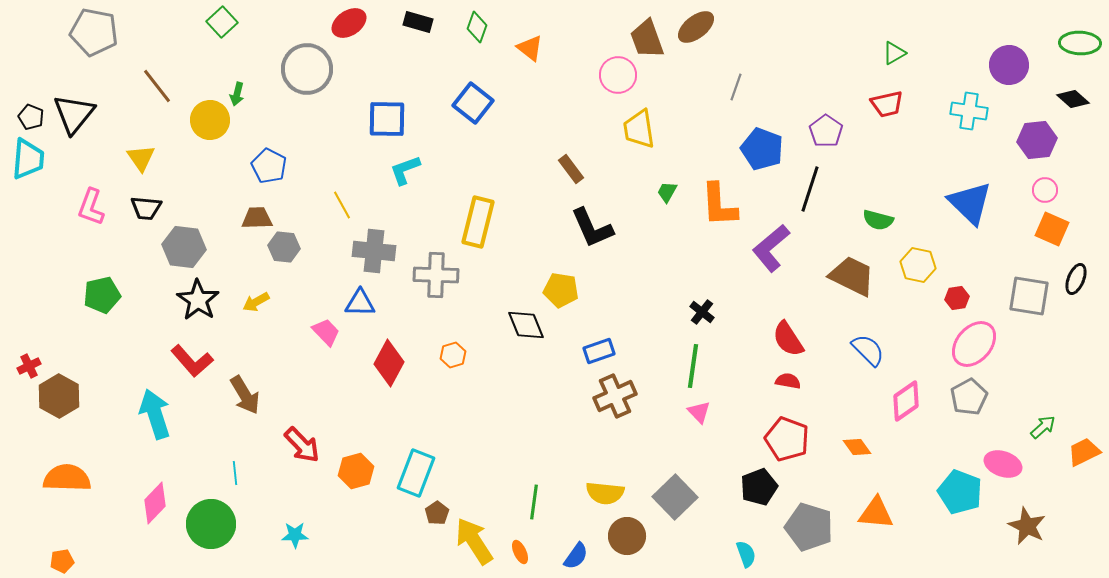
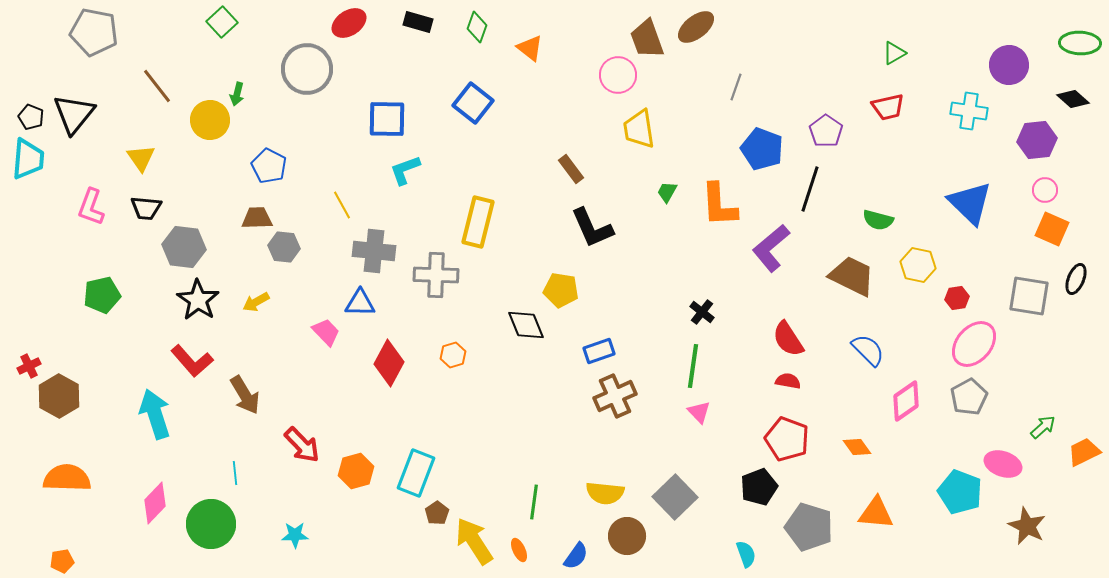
red trapezoid at (887, 104): moved 1 px right, 3 px down
orange ellipse at (520, 552): moved 1 px left, 2 px up
